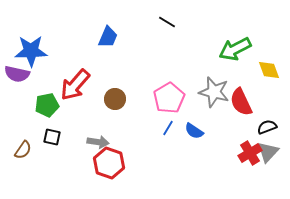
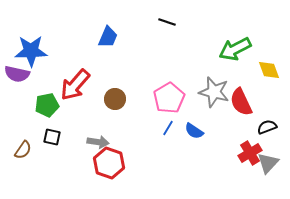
black line: rotated 12 degrees counterclockwise
gray triangle: moved 11 px down
